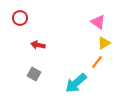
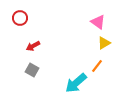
red arrow: moved 5 px left, 1 px down; rotated 40 degrees counterclockwise
orange line: moved 4 px down
gray square: moved 2 px left, 4 px up
